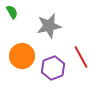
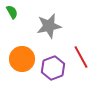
orange circle: moved 3 px down
